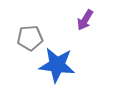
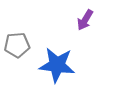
gray pentagon: moved 13 px left, 7 px down
